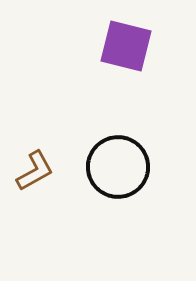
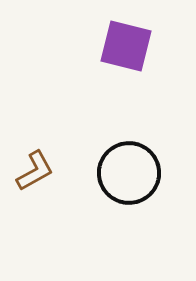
black circle: moved 11 px right, 6 px down
